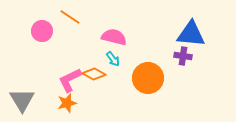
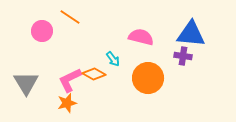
pink semicircle: moved 27 px right
gray triangle: moved 4 px right, 17 px up
